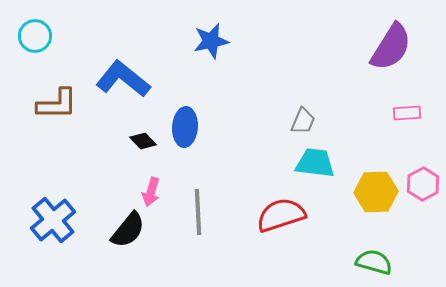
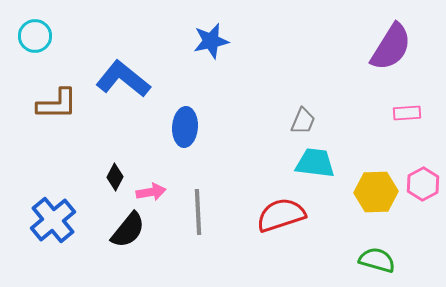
black diamond: moved 28 px left, 36 px down; rotated 72 degrees clockwise
pink arrow: rotated 116 degrees counterclockwise
green semicircle: moved 3 px right, 2 px up
